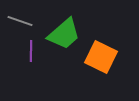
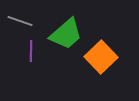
green trapezoid: moved 2 px right
orange square: rotated 20 degrees clockwise
